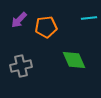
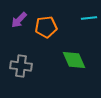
gray cross: rotated 20 degrees clockwise
